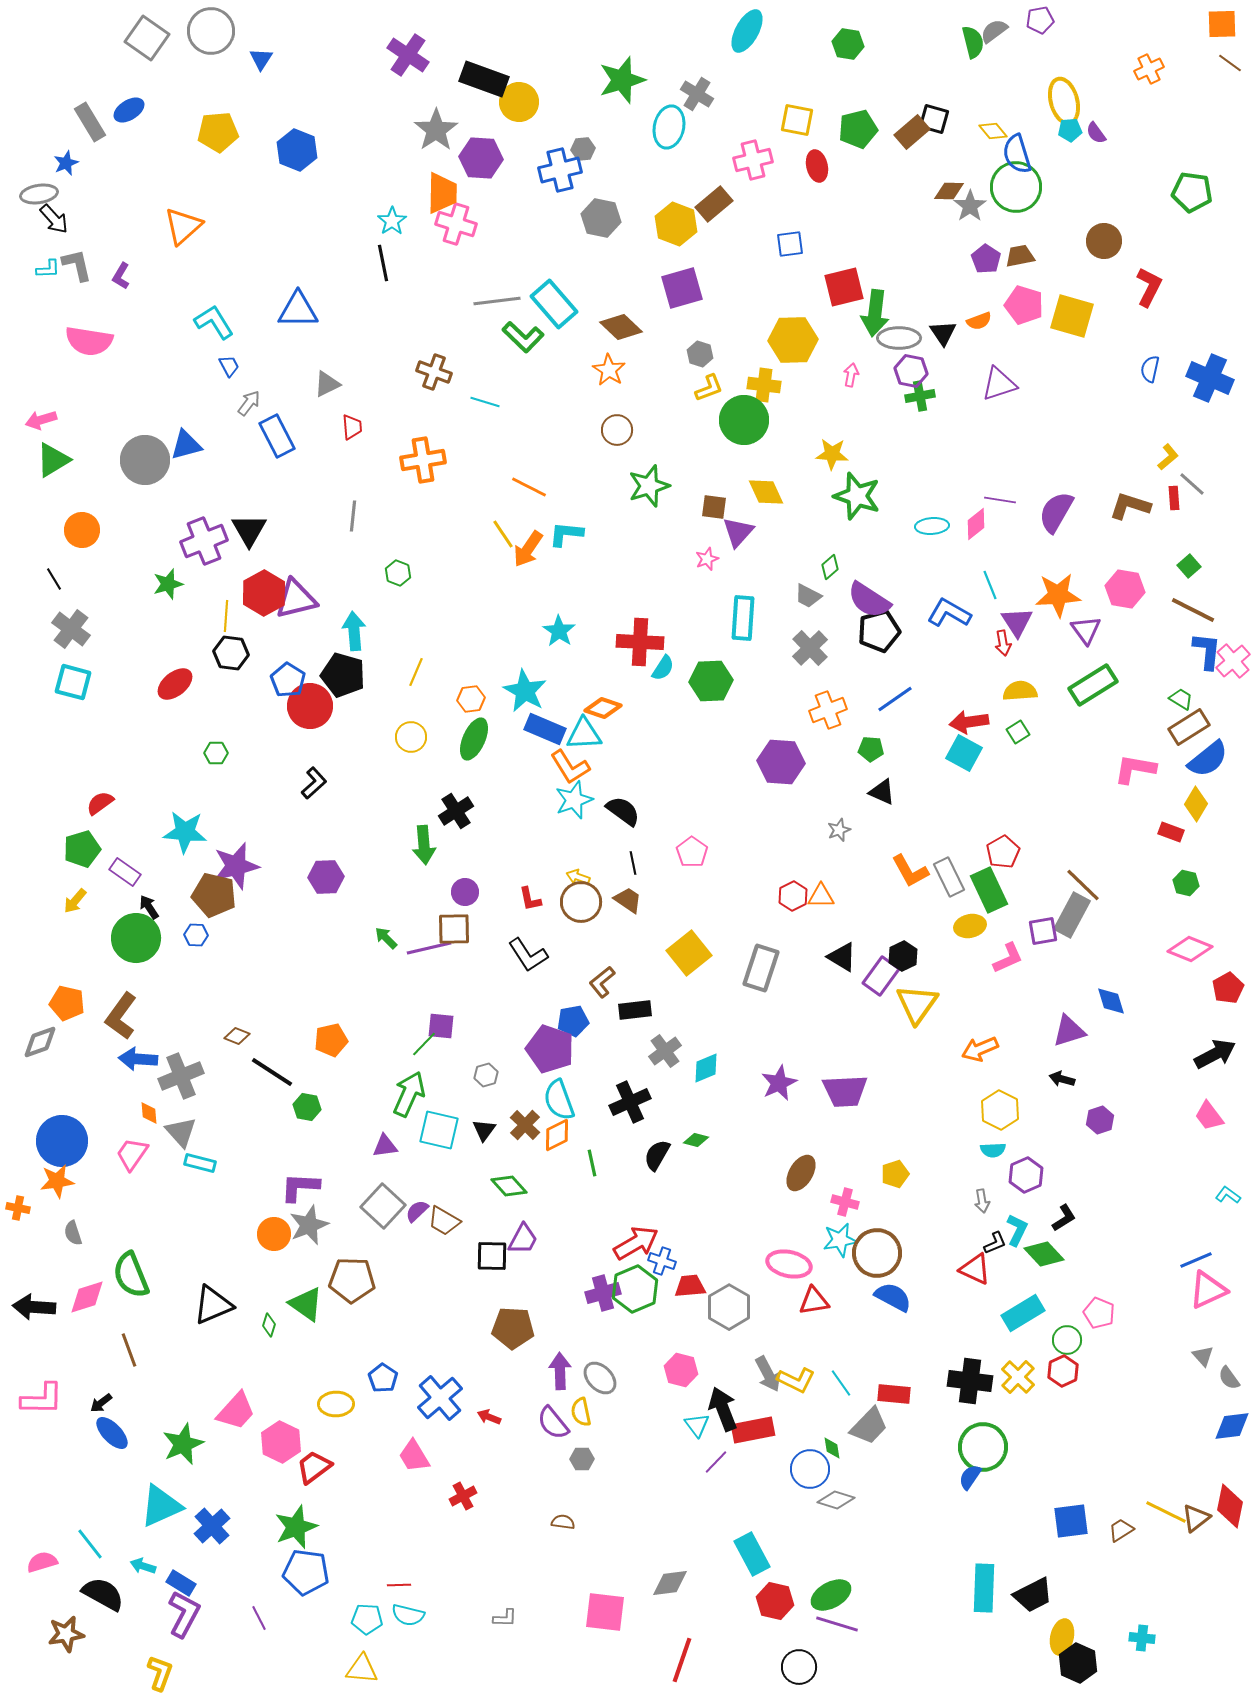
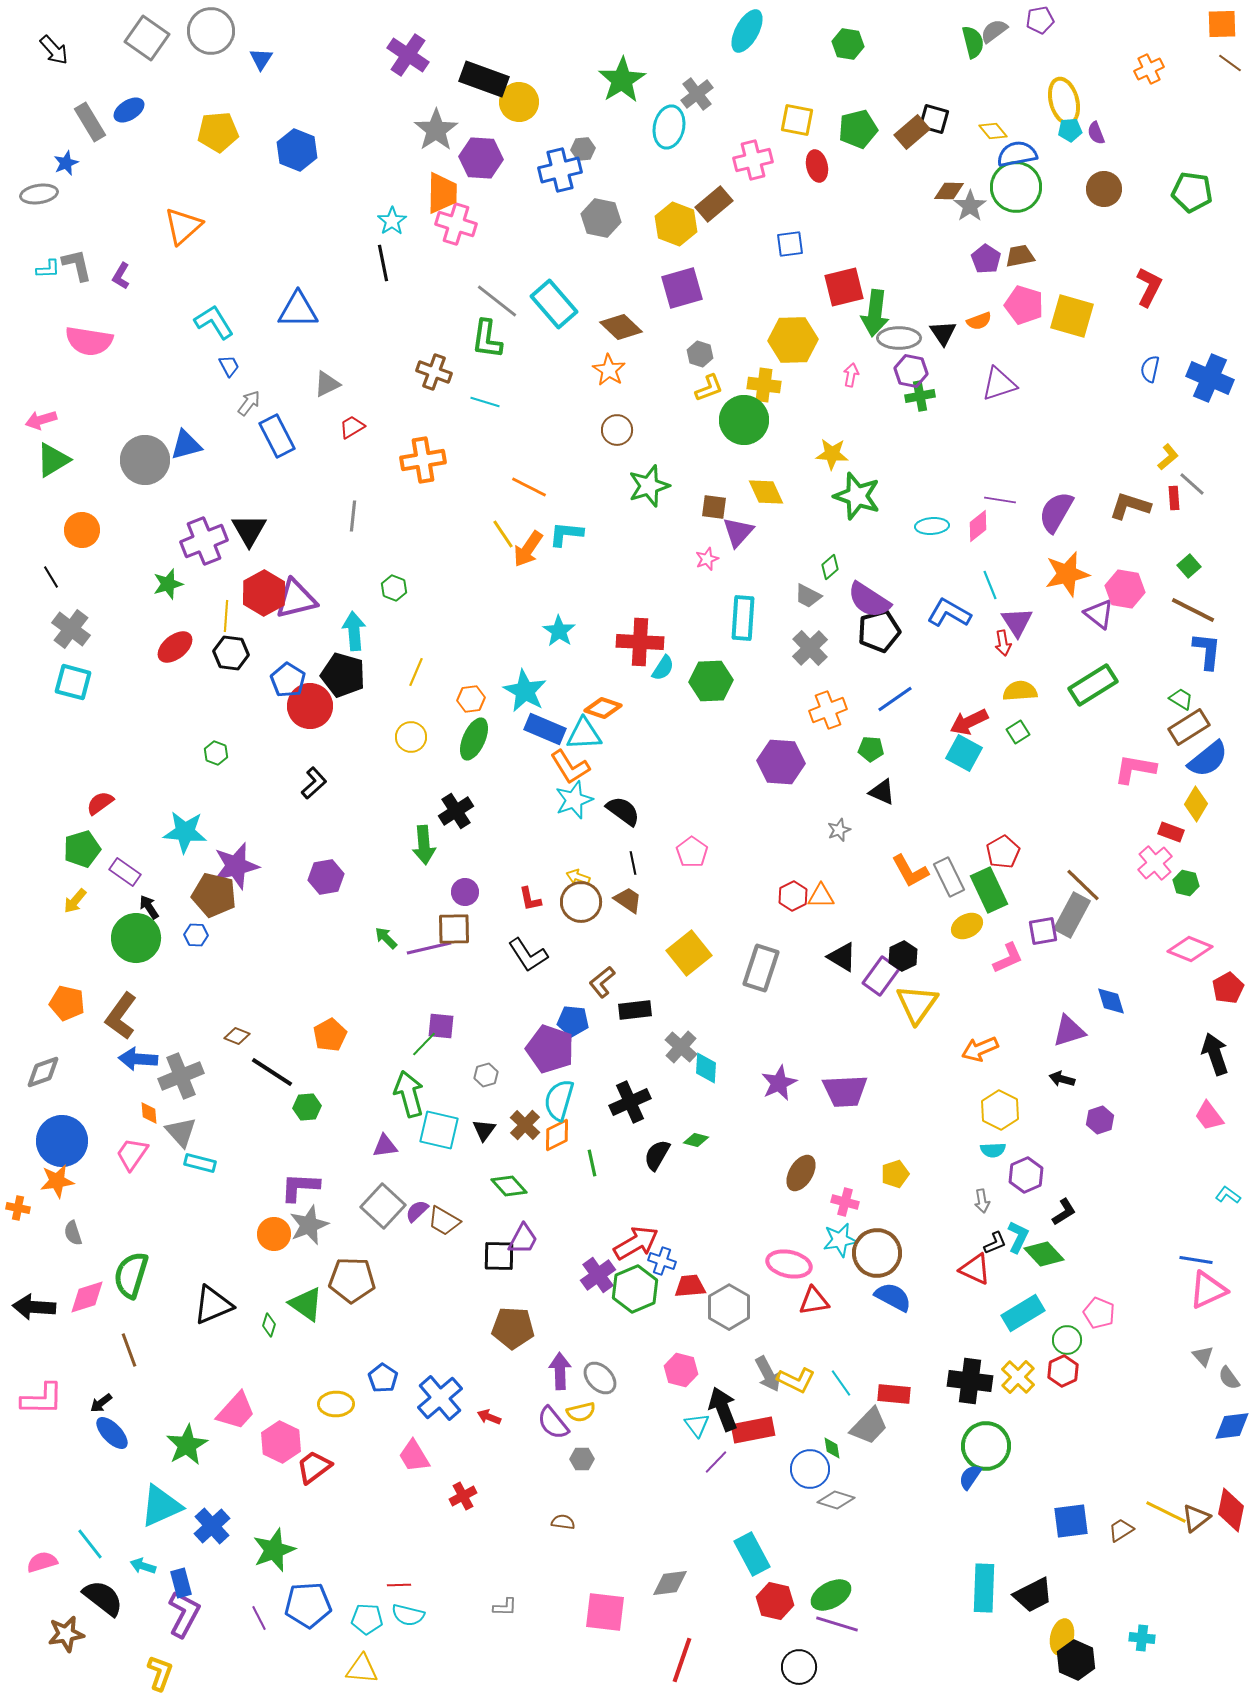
green star at (622, 80): rotated 15 degrees counterclockwise
gray cross at (697, 94): rotated 20 degrees clockwise
purple semicircle at (1096, 133): rotated 15 degrees clockwise
blue semicircle at (1017, 154): rotated 96 degrees clockwise
black arrow at (54, 219): moved 169 px up
brown circle at (1104, 241): moved 52 px up
gray line at (497, 301): rotated 45 degrees clockwise
green L-shape at (523, 337): moved 36 px left, 2 px down; rotated 54 degrees clockwise
red trapezoid at (352, 427): rotated 116 degrees counterclockwise
pink diamond at (976, 524): moved 2 px right, 2 px down
green hexagon at (398, 573): moved 4 px left, 15 px down
black line at (54, 579): moved 3 px left, 2 px up
orange star at (1058, 595): moved 9 px right, 21 px up; rotated 9 degrees counterclockwise
purple triangle at (1086, 630): moved 13 px right, 16 px up; rotated 16 degrees counterclockwise
pink cross at (1233, 661): moved 78 px left, 202 px down
red ellipse at (175, 684): moved 37 px up
red arrow at (969, 722): rotated 18 degrees counterclockwise
green hexagon at (216, 753): rotated 20 degrees clockwise
purple hexagon at (326, 877): rotated 8 degrees counterclockwise
yellow ellipse at (970, 926): moved 3 px left; rotated 16 degrees counterclockwise
blue pentagon at (573, 1021): rotated 16 degrees clockwise
orange pentagon at (331, 1040): moved 1 px left, 5 px up; rotated 16 degrees counterclockwise
gray diamond at (40, 1042): moved 3 px right, 30 px down
gray cross at (665, 1051): moved 16 px right, 4 px up; rotated 12 degrees counterclockwise
black arrow at (1215, 1054): rotated 81 degrees counterclockwise
cyan diamond at (706, 1068): rotated 64 degrees counterclockwise
green arrow at (409, 1094): rotated 39 degrees counterclockwise
cyan semicircle at (559, 1100): rotated 36 degrees clockwise
green hexagon at (307, 1107): rotated 16 degrees counterclockwise
black L-shape at (1064, 1218): moved 6 px up
cyan L-shape at (1017, 1230): moved 1 px right, 7 px down
black square at (492, 1256): moved 7 px right
blue line at (1196, 1260): rotated 32 degrees clockwise
green semicircle at (131, 1275): rotated 39 degrees clockwise
purple cross at (603, 1293): moved 5 px left, 18 px up; rotated 20 degrees counterclockwise
yellow semicircle at (581, 1412): rotated 92 degrees counterclockwise
green star at (183, 1444): moved 4 px right, 1 px down; rotated 6 degrees counterclockwise
green circle at (983, 1447): moved 3 px right, 1 px up
red diamond at (1230, 1506): moved 1 px right, 4 px down
green star at (296, 1527): moved 22 px left, 23 px down
blue pentagon at (306, 1572): moved 2 px right, 33 px down; rotated 12 degrees counterclockwise
blue rectangle at (181, 1583): rotated 44 degrees clockwise
black semicircle at (103, 1594): moved 4 px down; rotated 9 degrees clockwise
gray L-shape at (505, 1618): moved 11 px up
black hexagon at (1078, 1663): moved 2 px left, 3 px up
